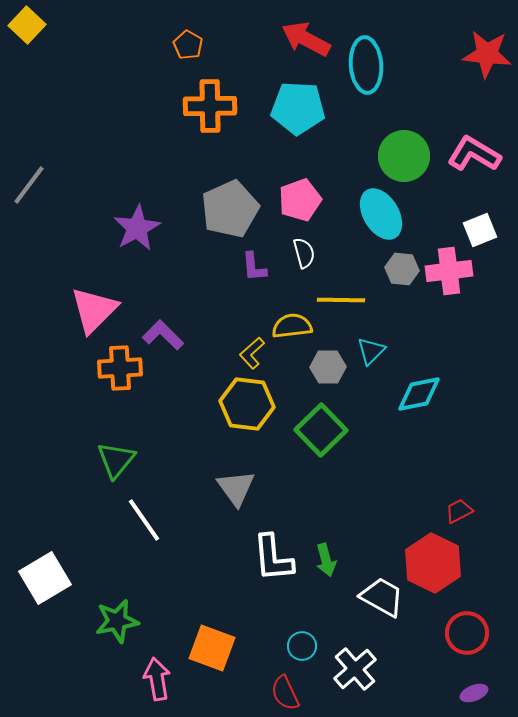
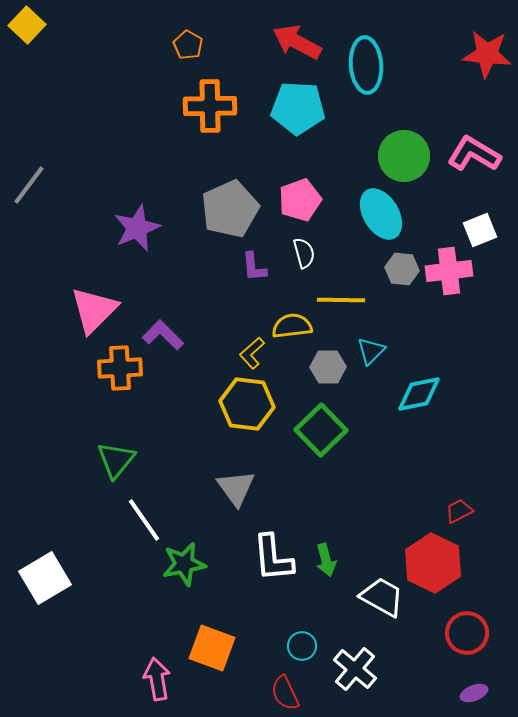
red arrow at (306, 39): moved 9 px left, 3 px down
purple star at (137, 228): rotated 6 degrees clockwise
green star at (117, 621): moved 67 px right, 57 px up
white cross at (355, 669): rotated 9 degrees counterclockwise
